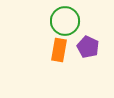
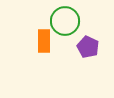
orange rectangle: moved 15 px left, 9 px up; rotated 10 degrees counterclockwise
